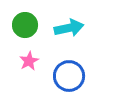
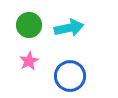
green circle: moved 4 px right
blue circle: moved 1 px right
